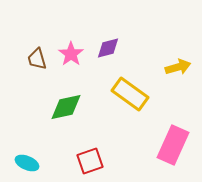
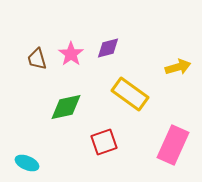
red square: moved 14 px right, 19 px up
